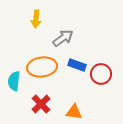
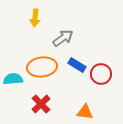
yellow arrow: moved 1 px left, 1 px up
blue rectangle: rotated 12 degrees clockwise
cyan semicircle: moved 1 px left, 2 px up; rotated 78 degrees clockwise
orange triangle: moved 11 px right
